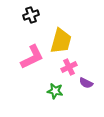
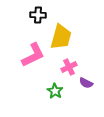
black cross: moved 7 px right; rotated 21 degrees clockwise
yellow trapezoid: moved 4 px up
pink L-shape: moved 1 px right, 2 px up
green star: rotated 21 degrees clockwise
